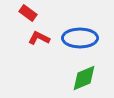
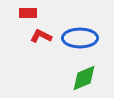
red rectangle: rotated 36 degrees counterclockwise
red L-shape: moved 2 px right, 2 px up
